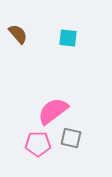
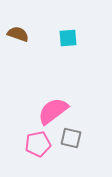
brown semicircle: rotated 30 degrees counterclockwise
cyan square: rotated 12 degrees counterclockwise
pink pentagon: rotated 10 degrees counterclockwise
